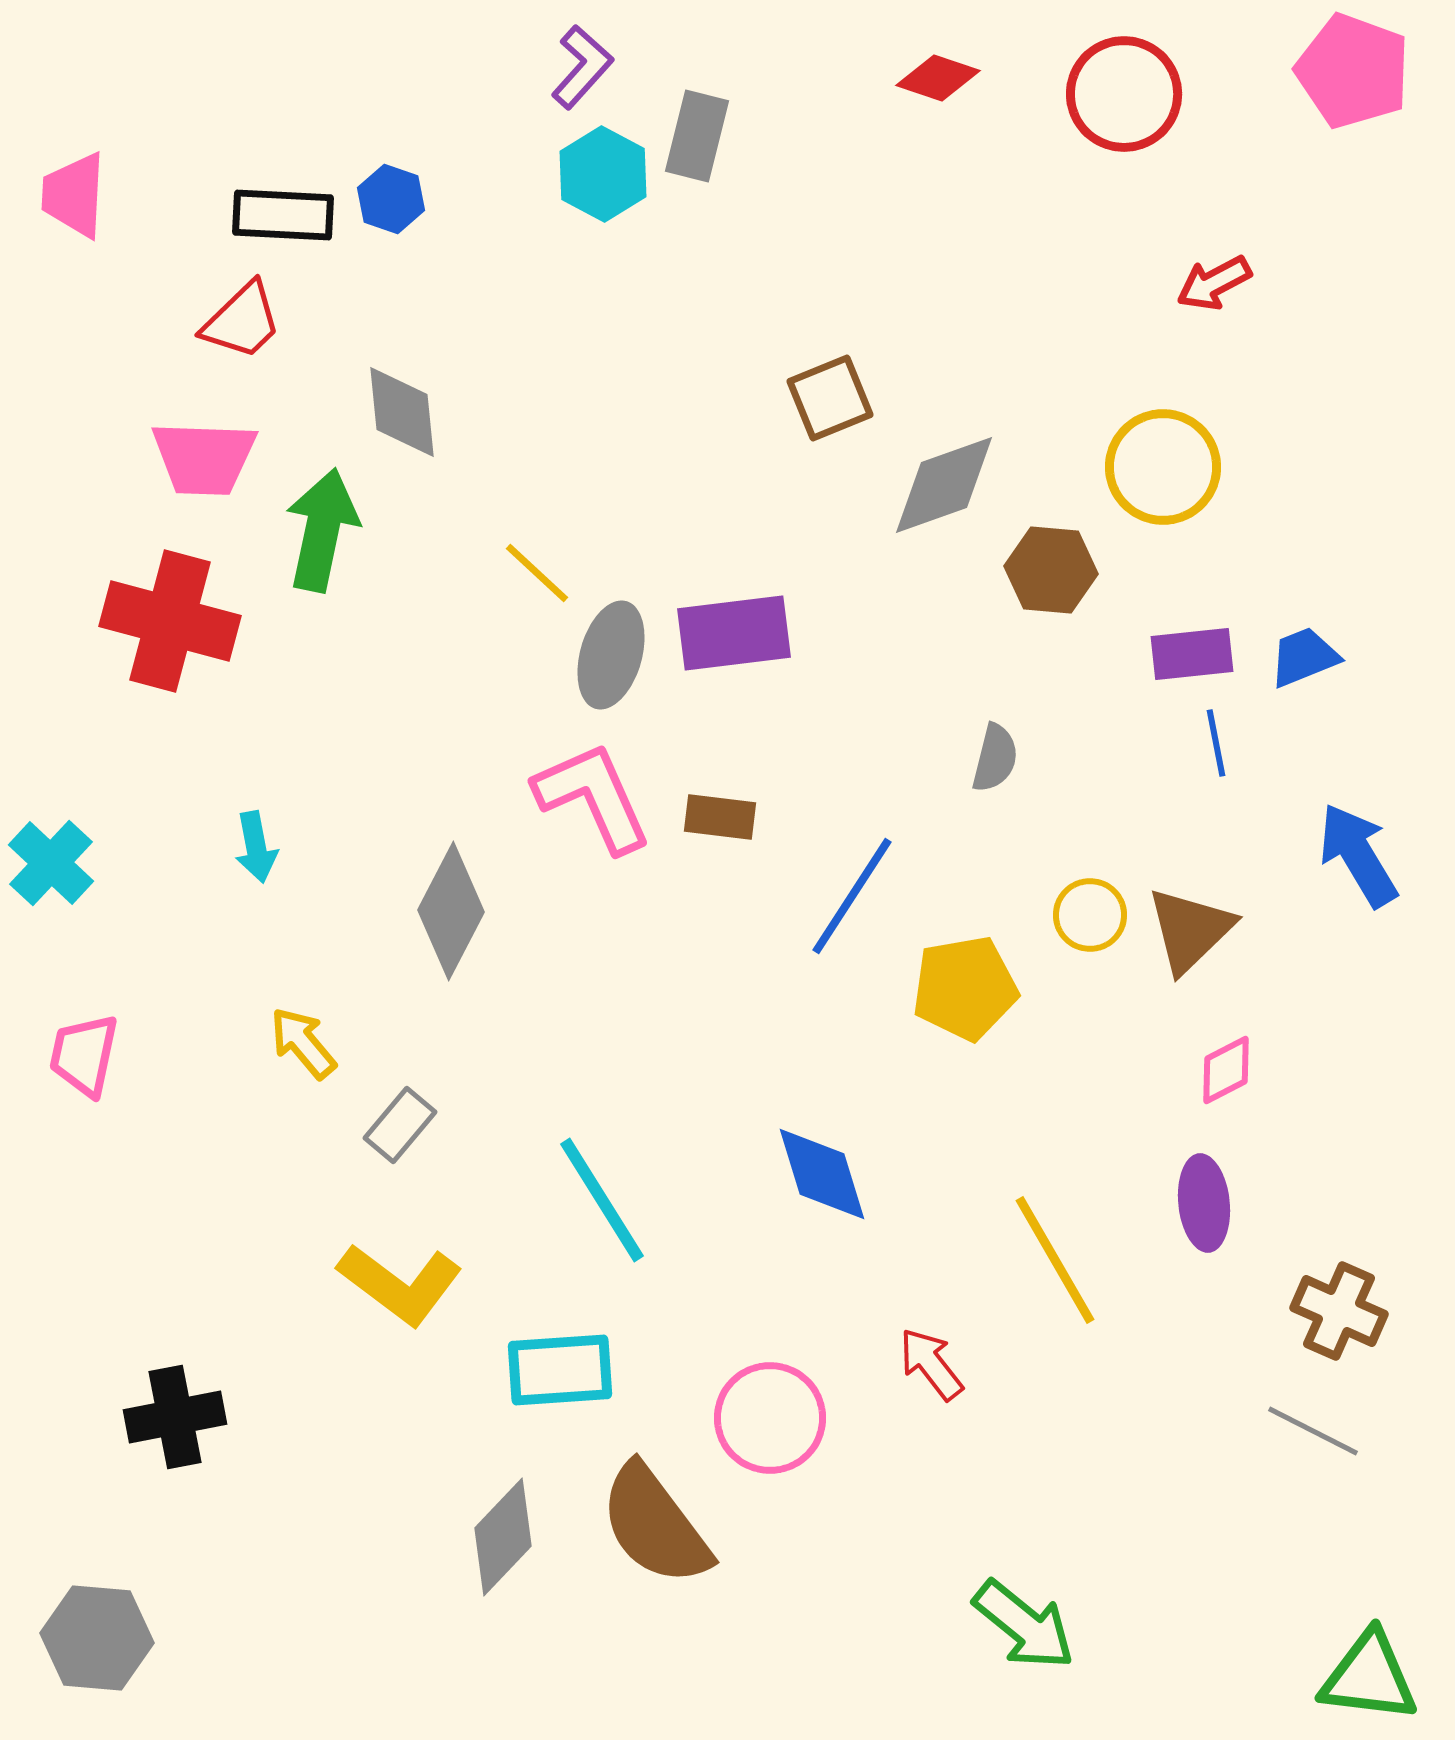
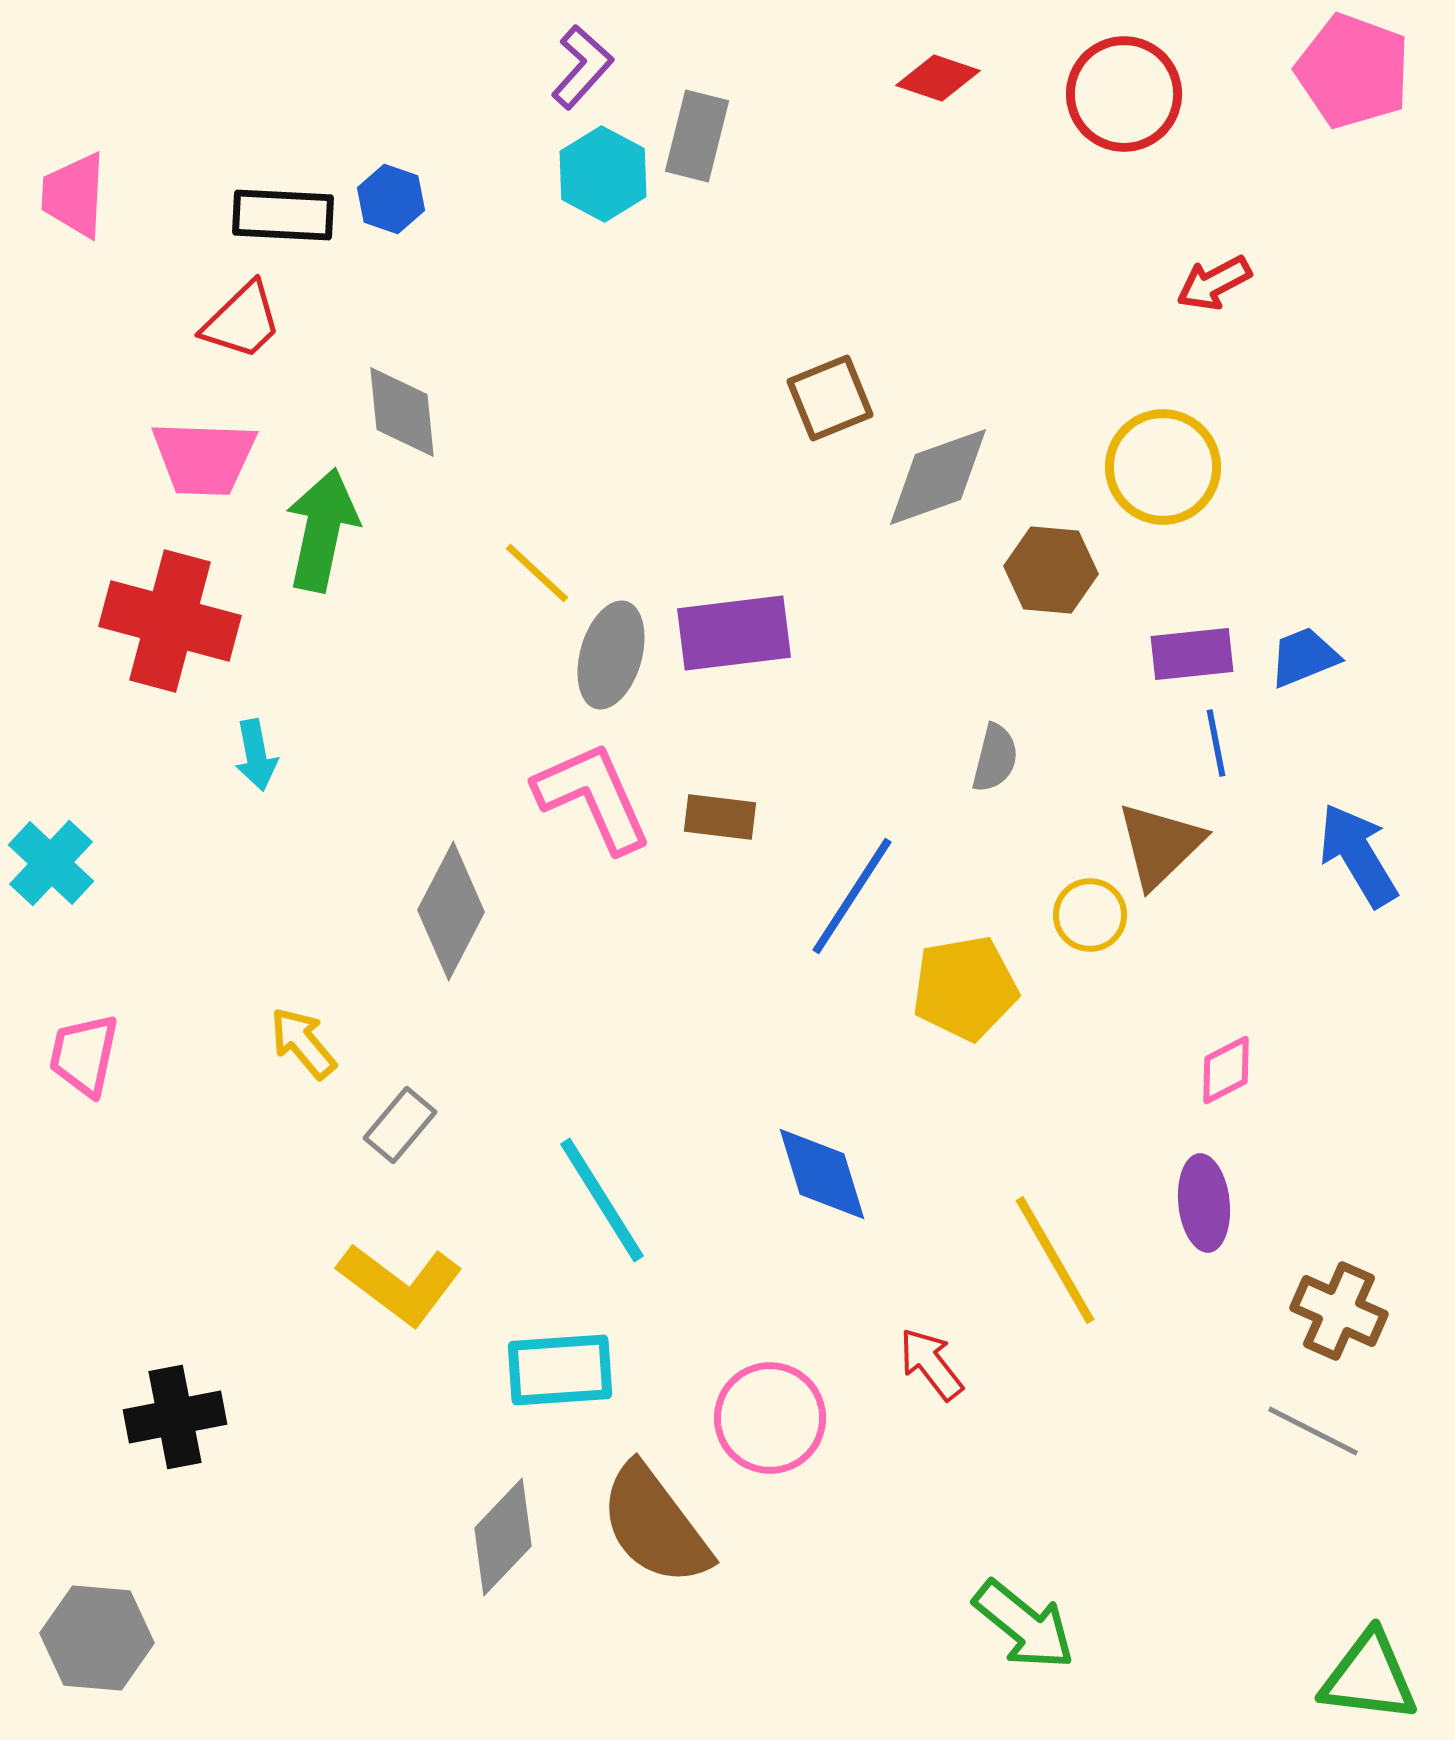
gray diamond at (944, 485): moved 6 px left, 8 px up
cyan arrow at (256, 847): moved 92 px up
brown triangle at (1190, 930): moved 30 px left, 85 px up
